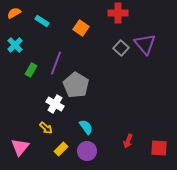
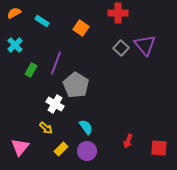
purple triangle: moved 1 px down
